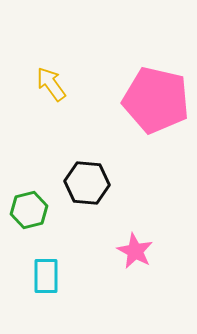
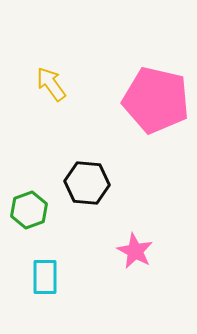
green hexagon: rotated 6 degrees counterclockwise
cyan rectangle: moved 1 px left, 1 px down
